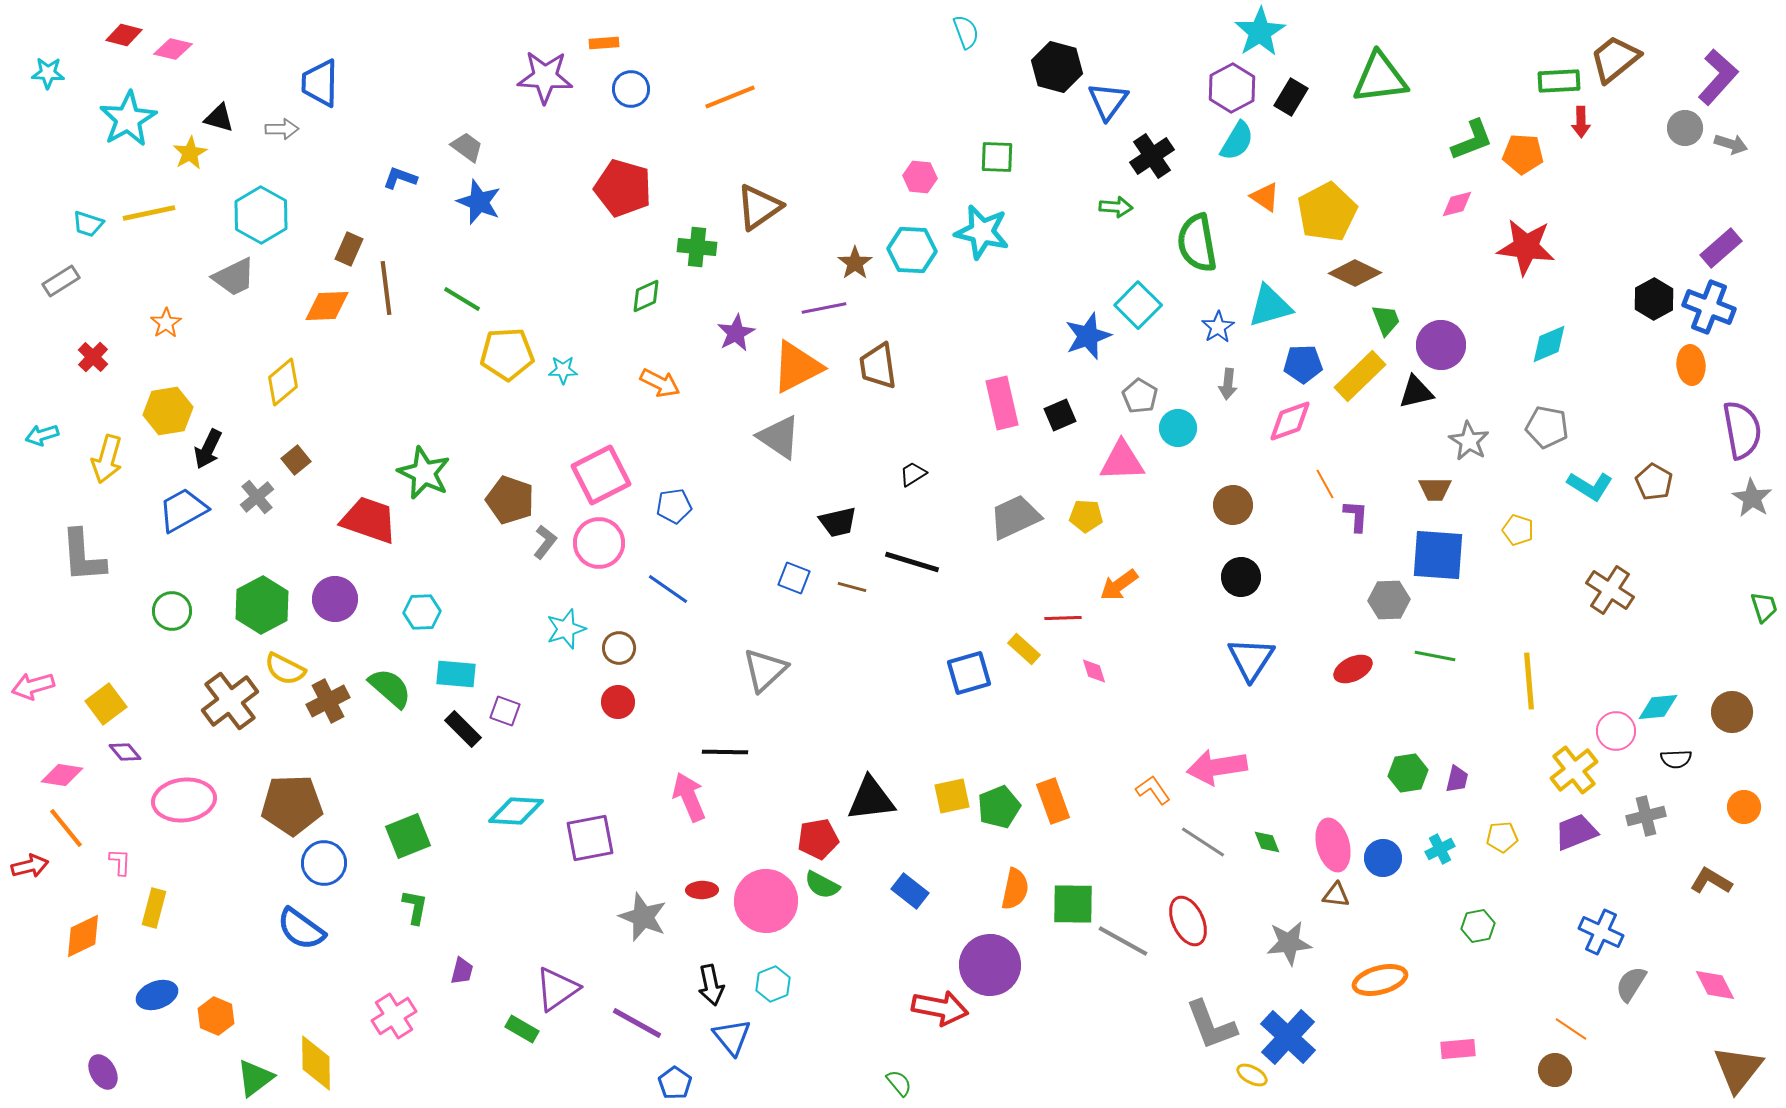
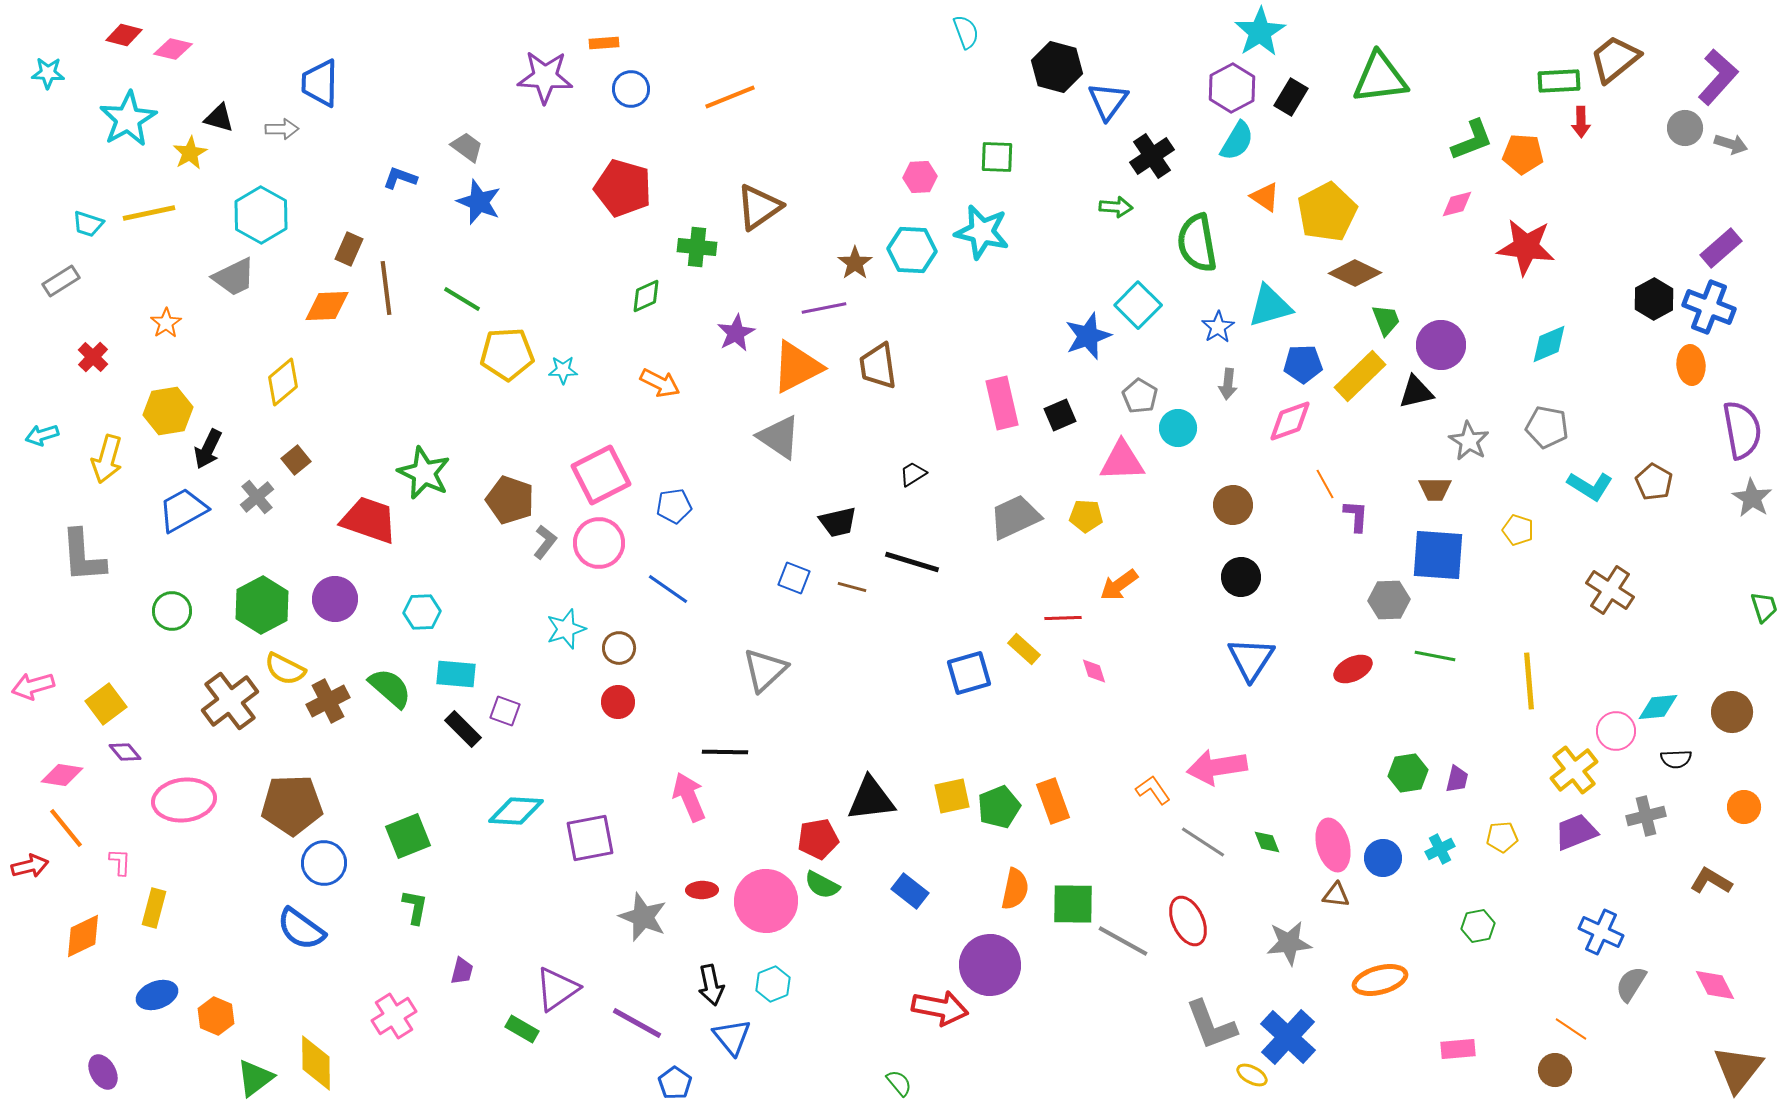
pink hexagon at (920, 177): rotated 8 degrees counterclockwise
